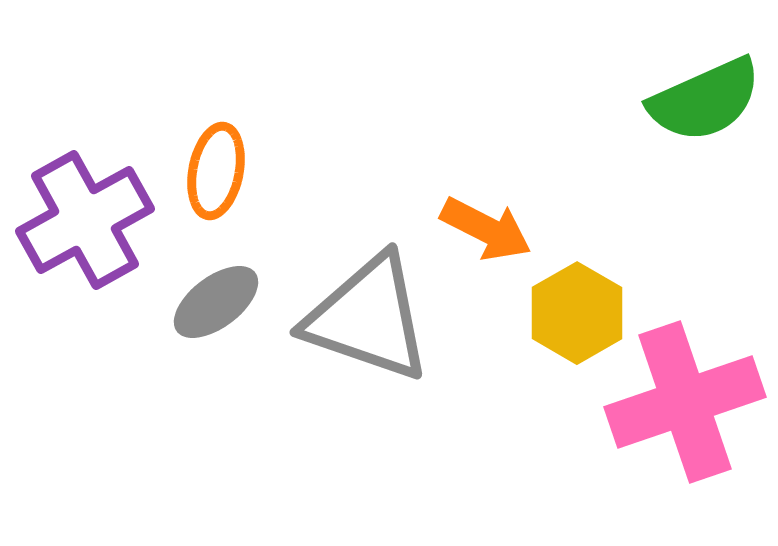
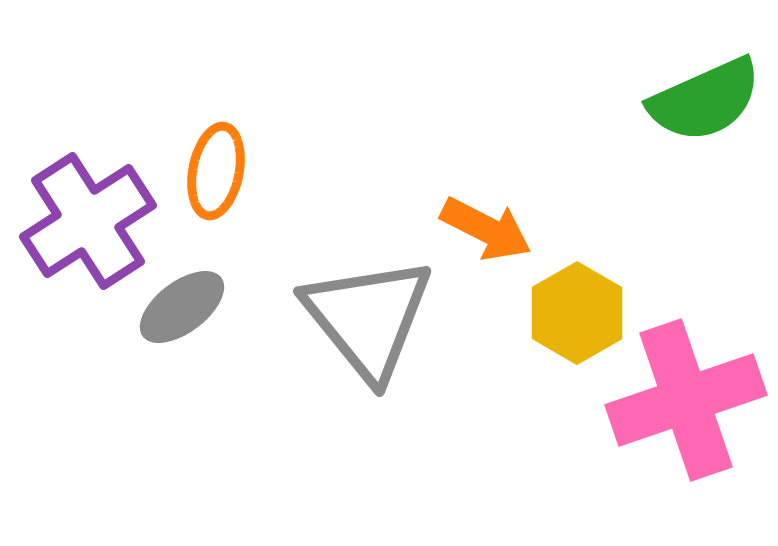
purple cross: moved 3 px right, 1 px down; rotated 4 degrees counterclockwise
gray ellipse: moved 34 px left, 5 px down
gray triangle: rotated 32 degrees clockwise
pink cross: moved 1 px right, 2 px up
